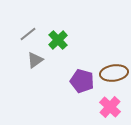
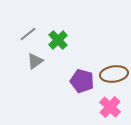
gray triangle: moved 1 px down
brown ellipse: moved 1 px down
